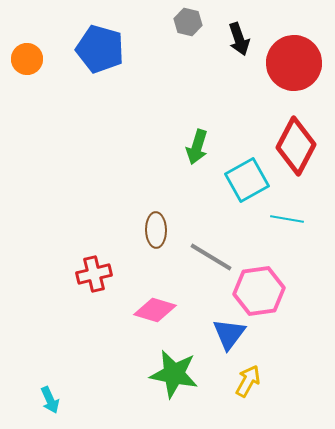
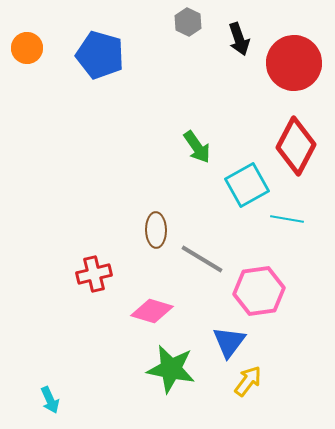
gray hexagon: rotated 12 degrees clockwise
blue pentagon: moved 6 px down
orange circle: moved 11 px up
green arrow: rotated 52 degrees counterclockwise
cyan square: moved 5 px down
gray line: moved 9 px left, 2 px down
pink diamond: moved 3 px left, 1 px down
blue triangle: moved 8 px down
green star: moved 3 px left, 5 px up
yellow arrow: rotated 8 degrees clockwise
